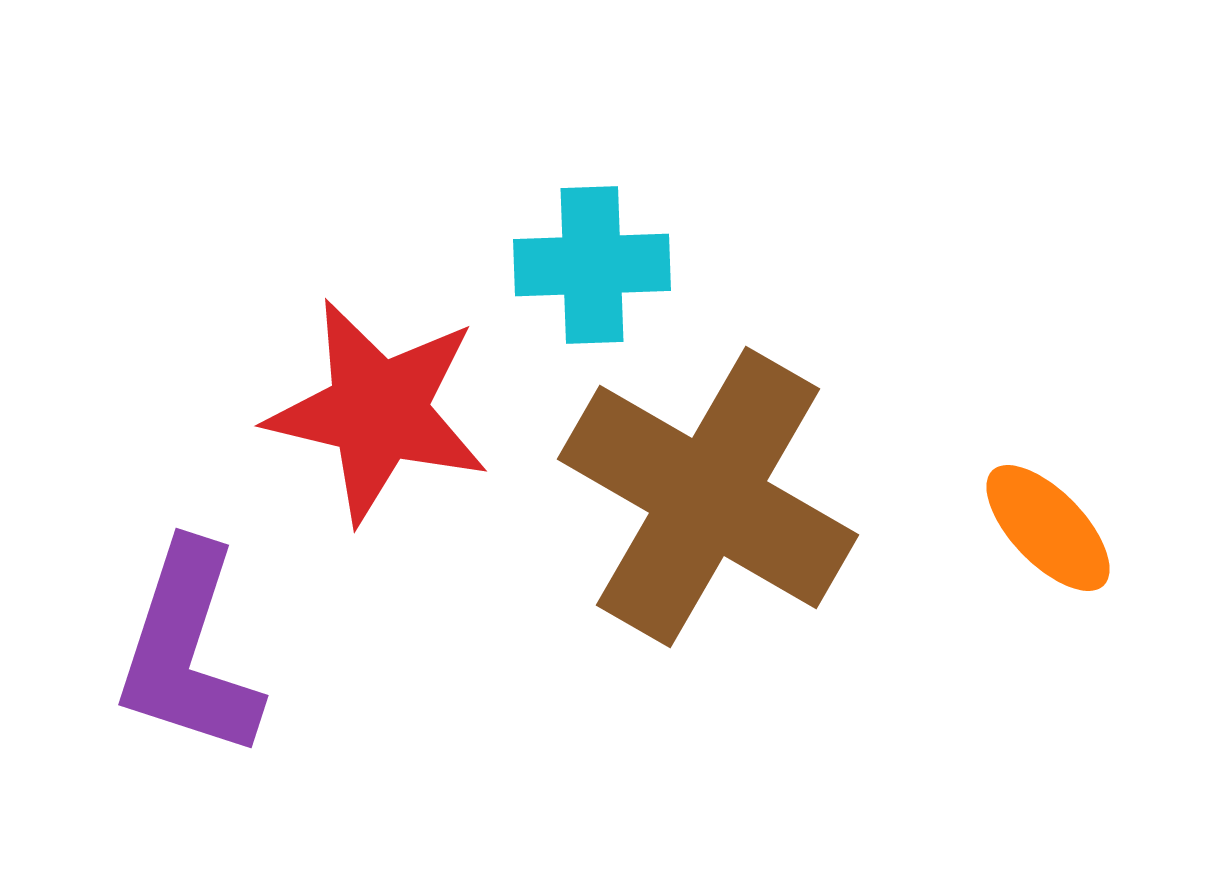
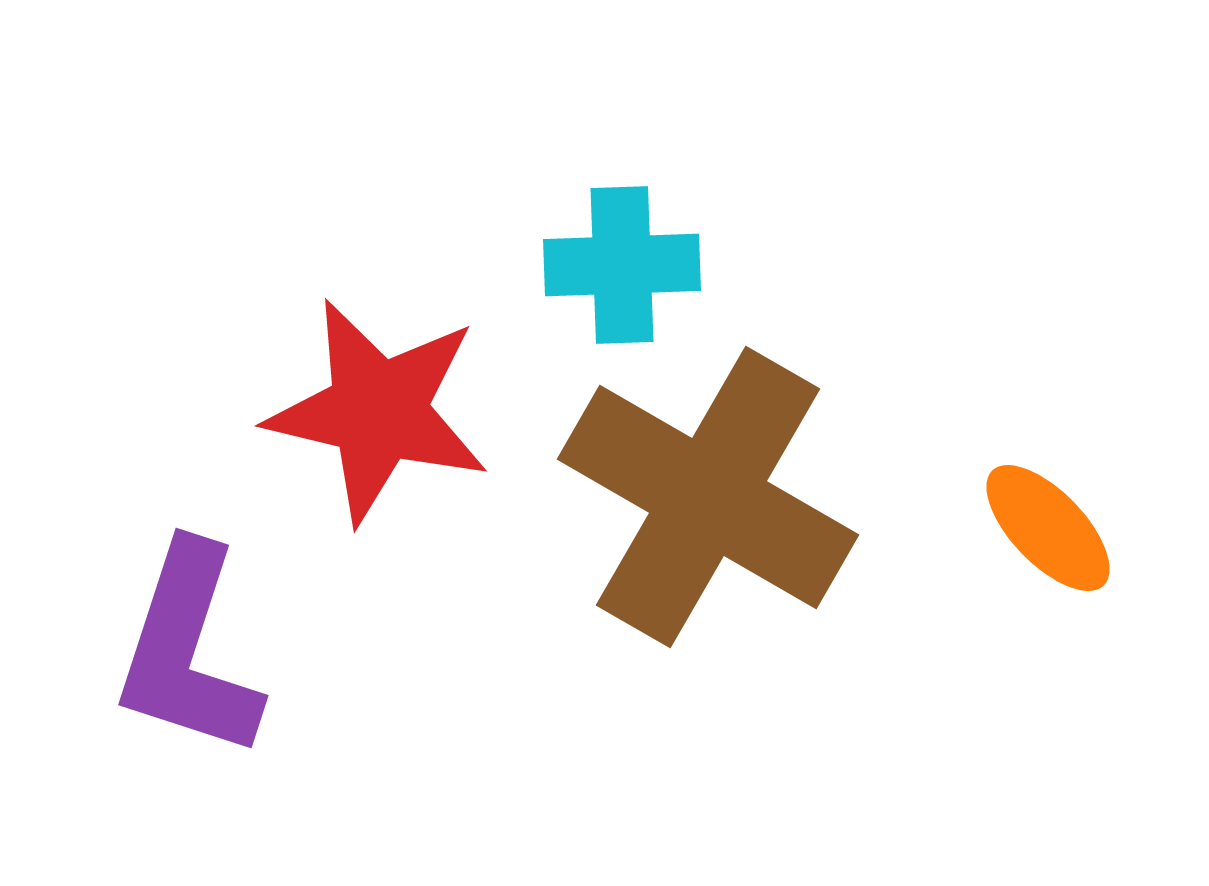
cyan cross: moved 30 px right
